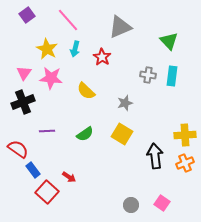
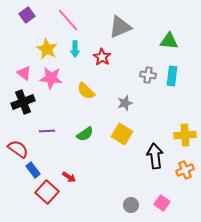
green triangle: rotated 42 degrees counterclockwise
cyan arrow: rotated 14 degrees counterclockwise
pink triangle: rotated 28 degrees counterclockwise
orange cross: moved 7 px down
